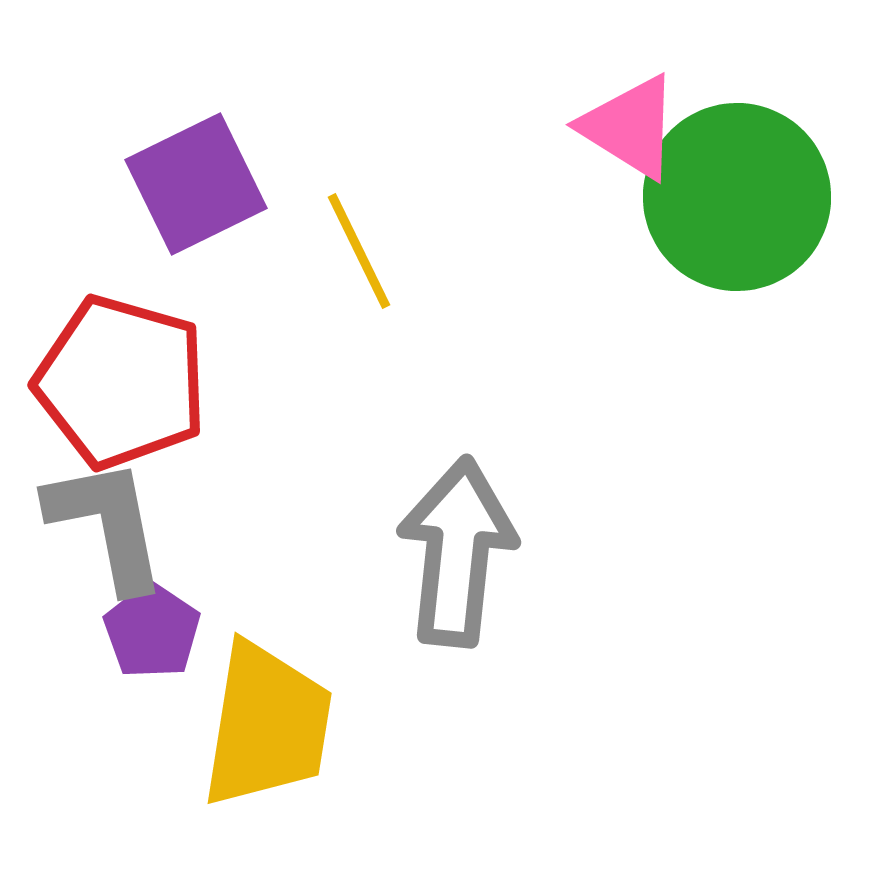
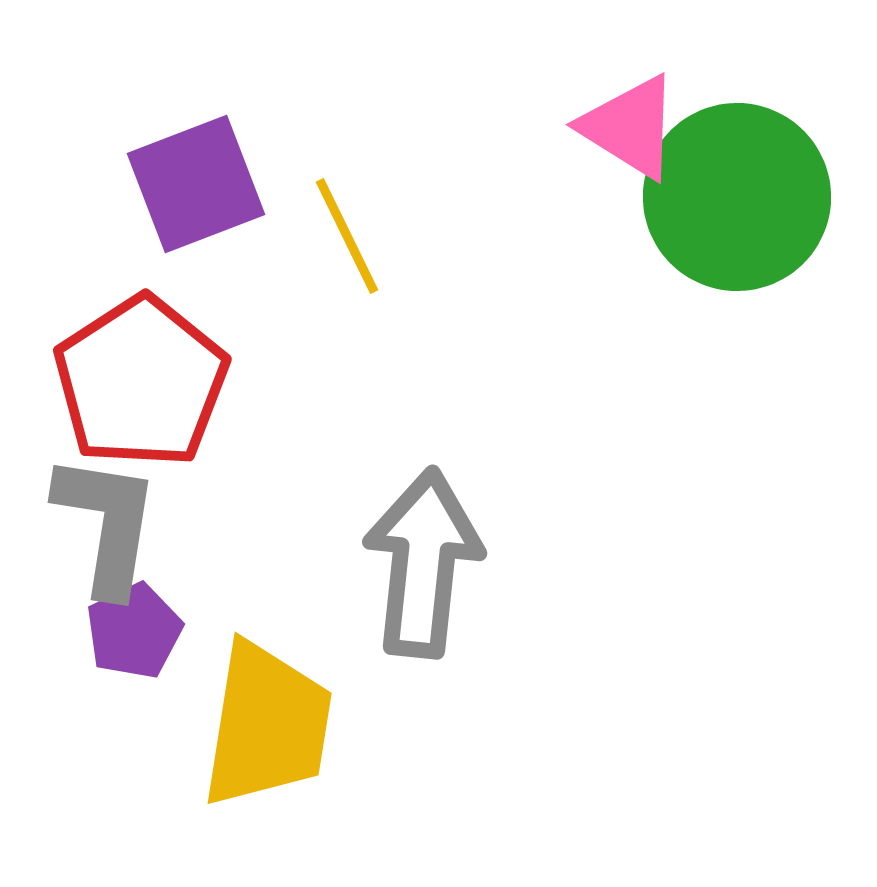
purple square: rotated 5 degrees clockwise
yellow line: moved 12 px left, 15 px up
red pentagon: moved 20 px right; rotated 23 degrees clockwise
gray L-shape: rotated 20 degrees clockwise
gray arrow: moved 34 px left, 11 px down
purple pentagon: moved 18 px left; rotated 12 degrees clockwise
